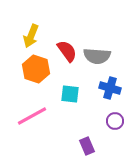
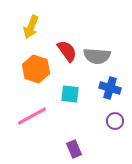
yellow arrow: moved 9 px up
purple rectangle: moved 13 px left, 3 px down
